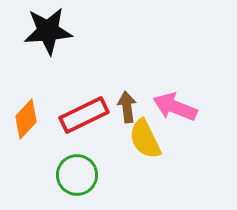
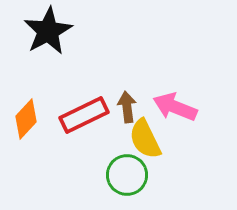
black star: rotated 24 degrees counterclockwise
green circle: moved 50 px right
